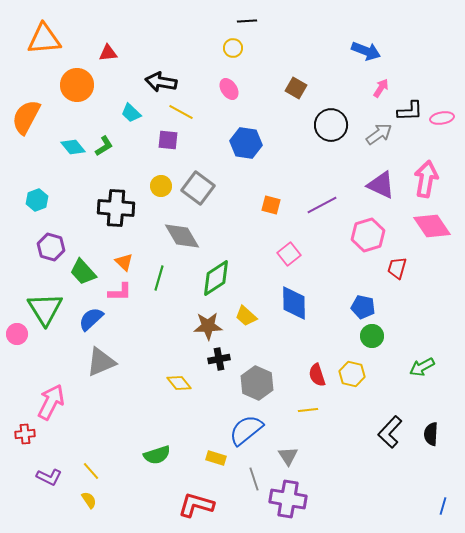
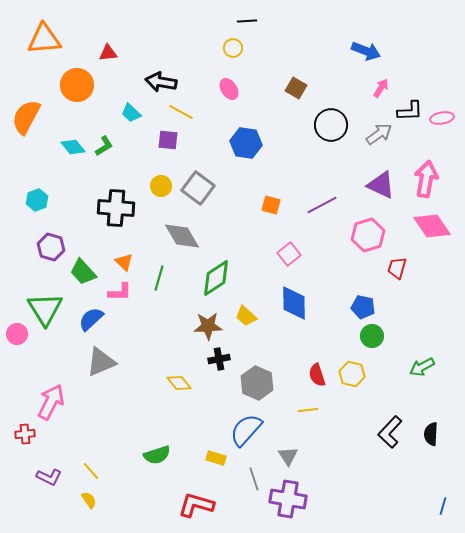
blue semicircle at (246, 430): rotated 9 degrees counterclockwise
